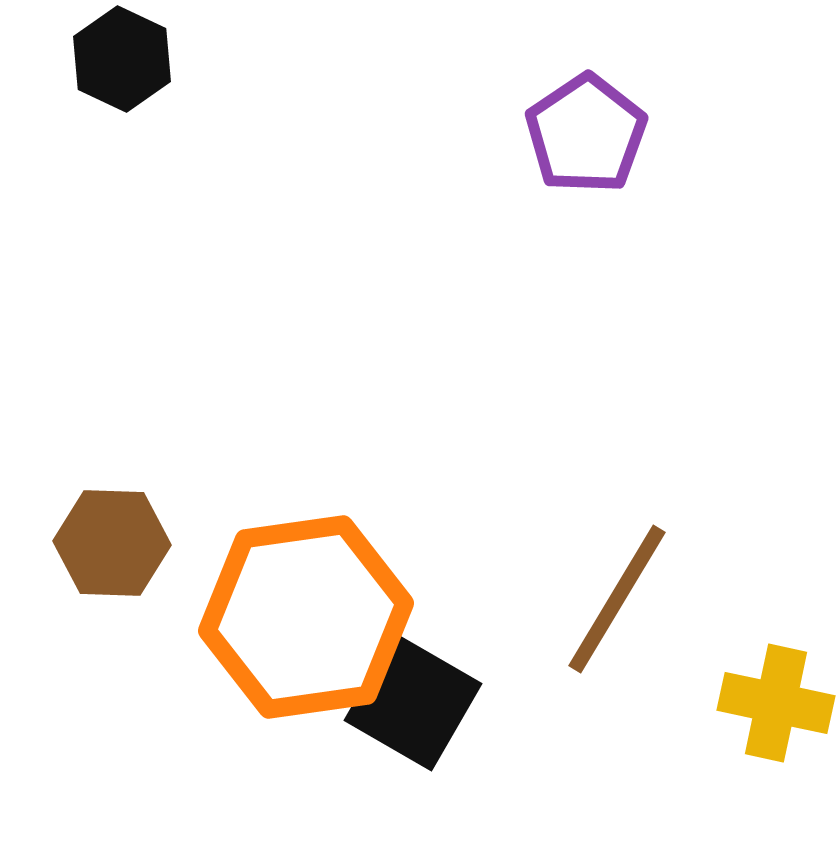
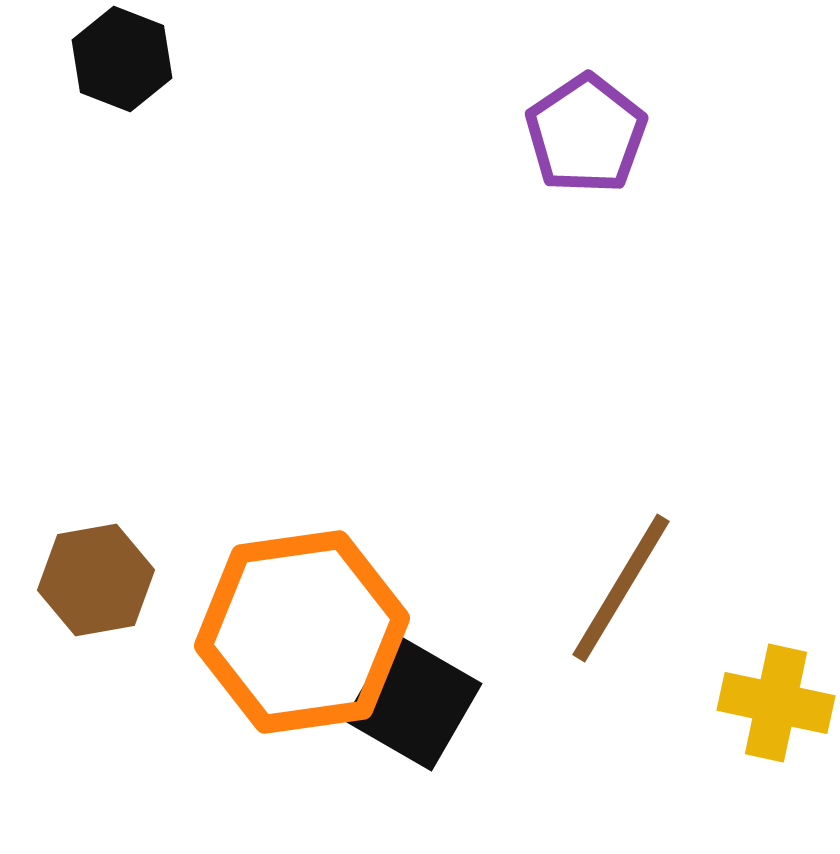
black hexagon: rotated 4 degrees counterclockwise
brown hexagon: moved 16 px left, 37 px down; rotated 12 degrees counterclockwise
brown line: moved 4 px right, 11 px up
orange hexagon: moved 4 px left, 15 px down
